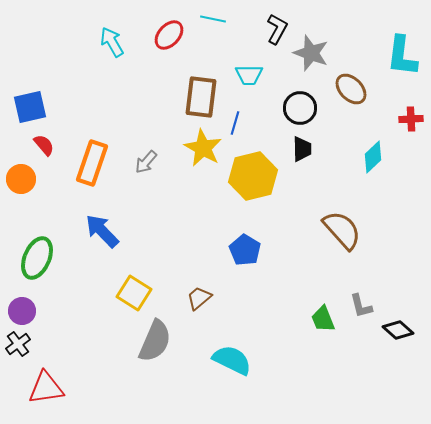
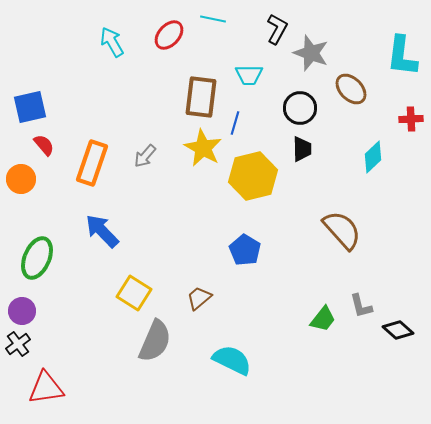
gray arrow: moved 1 px left, 6 px up
green trapezoid: rotated 120 degrees counterclockwise
